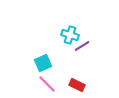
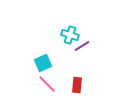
red rectangle: rotated 70 degrees clockwise
